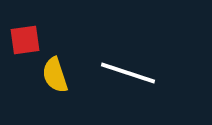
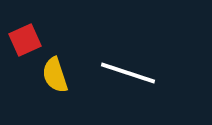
red square: rotated 16 degrees counterclockwise
